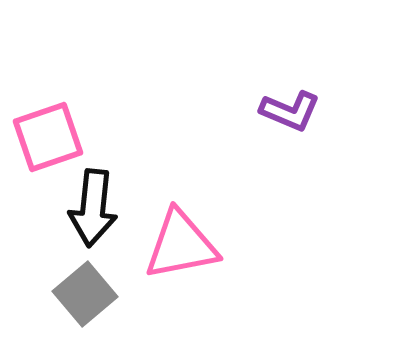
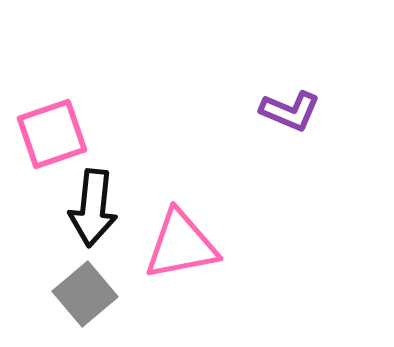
pink square: moved 4 px right, 3 px up
